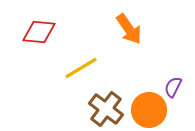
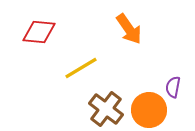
purple semicircle: rotated 15 degrees counterclockwise
